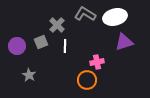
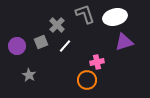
gray L-shape: rotated 40 degrees clockwise
white line: rotated 40 degrees clockwise
